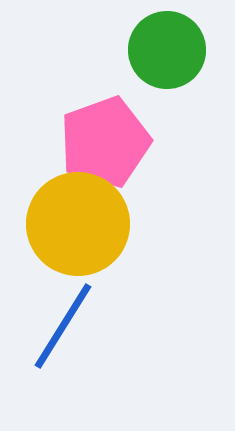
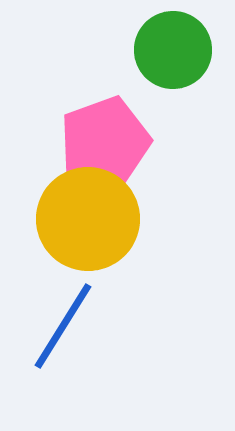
green circle: moved 6 px right
yellow circle: moved 10 px right, 5 px up
